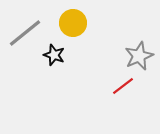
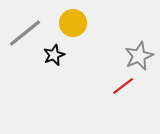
black star: rotated 30 degrees clockwise
